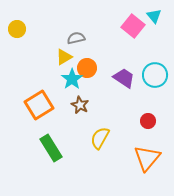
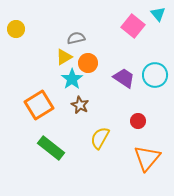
cyan triangle: moved 4 px right, 2 px up
yellow circle: moved 1 px left
orange circle: moved 1 px right, 5 px up
red circle: moved 10 px left
green rectangle: rotated 20 degrees counterclockwise
